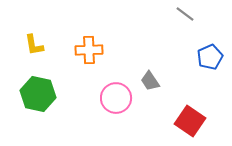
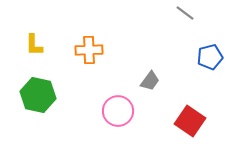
gray line: moved 1 px up
yellow L-shape: rotated 10 degrees clockwise
blue pentagon: rotated 10 degrees clockwise
gray trapezoid: rotated 110 degrees counterclockwise
green hexagon: moved 1 px down
pink circle: moved 2 px right, 13 px down
